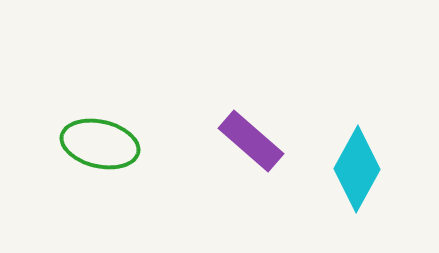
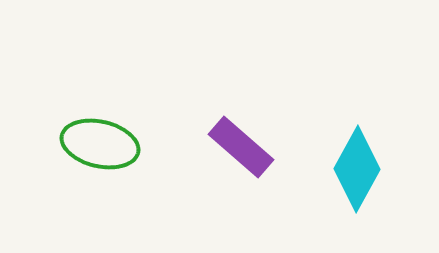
purple rectangle: moved 10 px left, 6 px down
